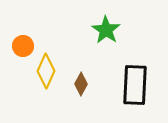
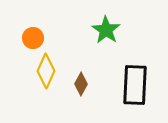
orange circle: moved 10 px right, 8 px up
